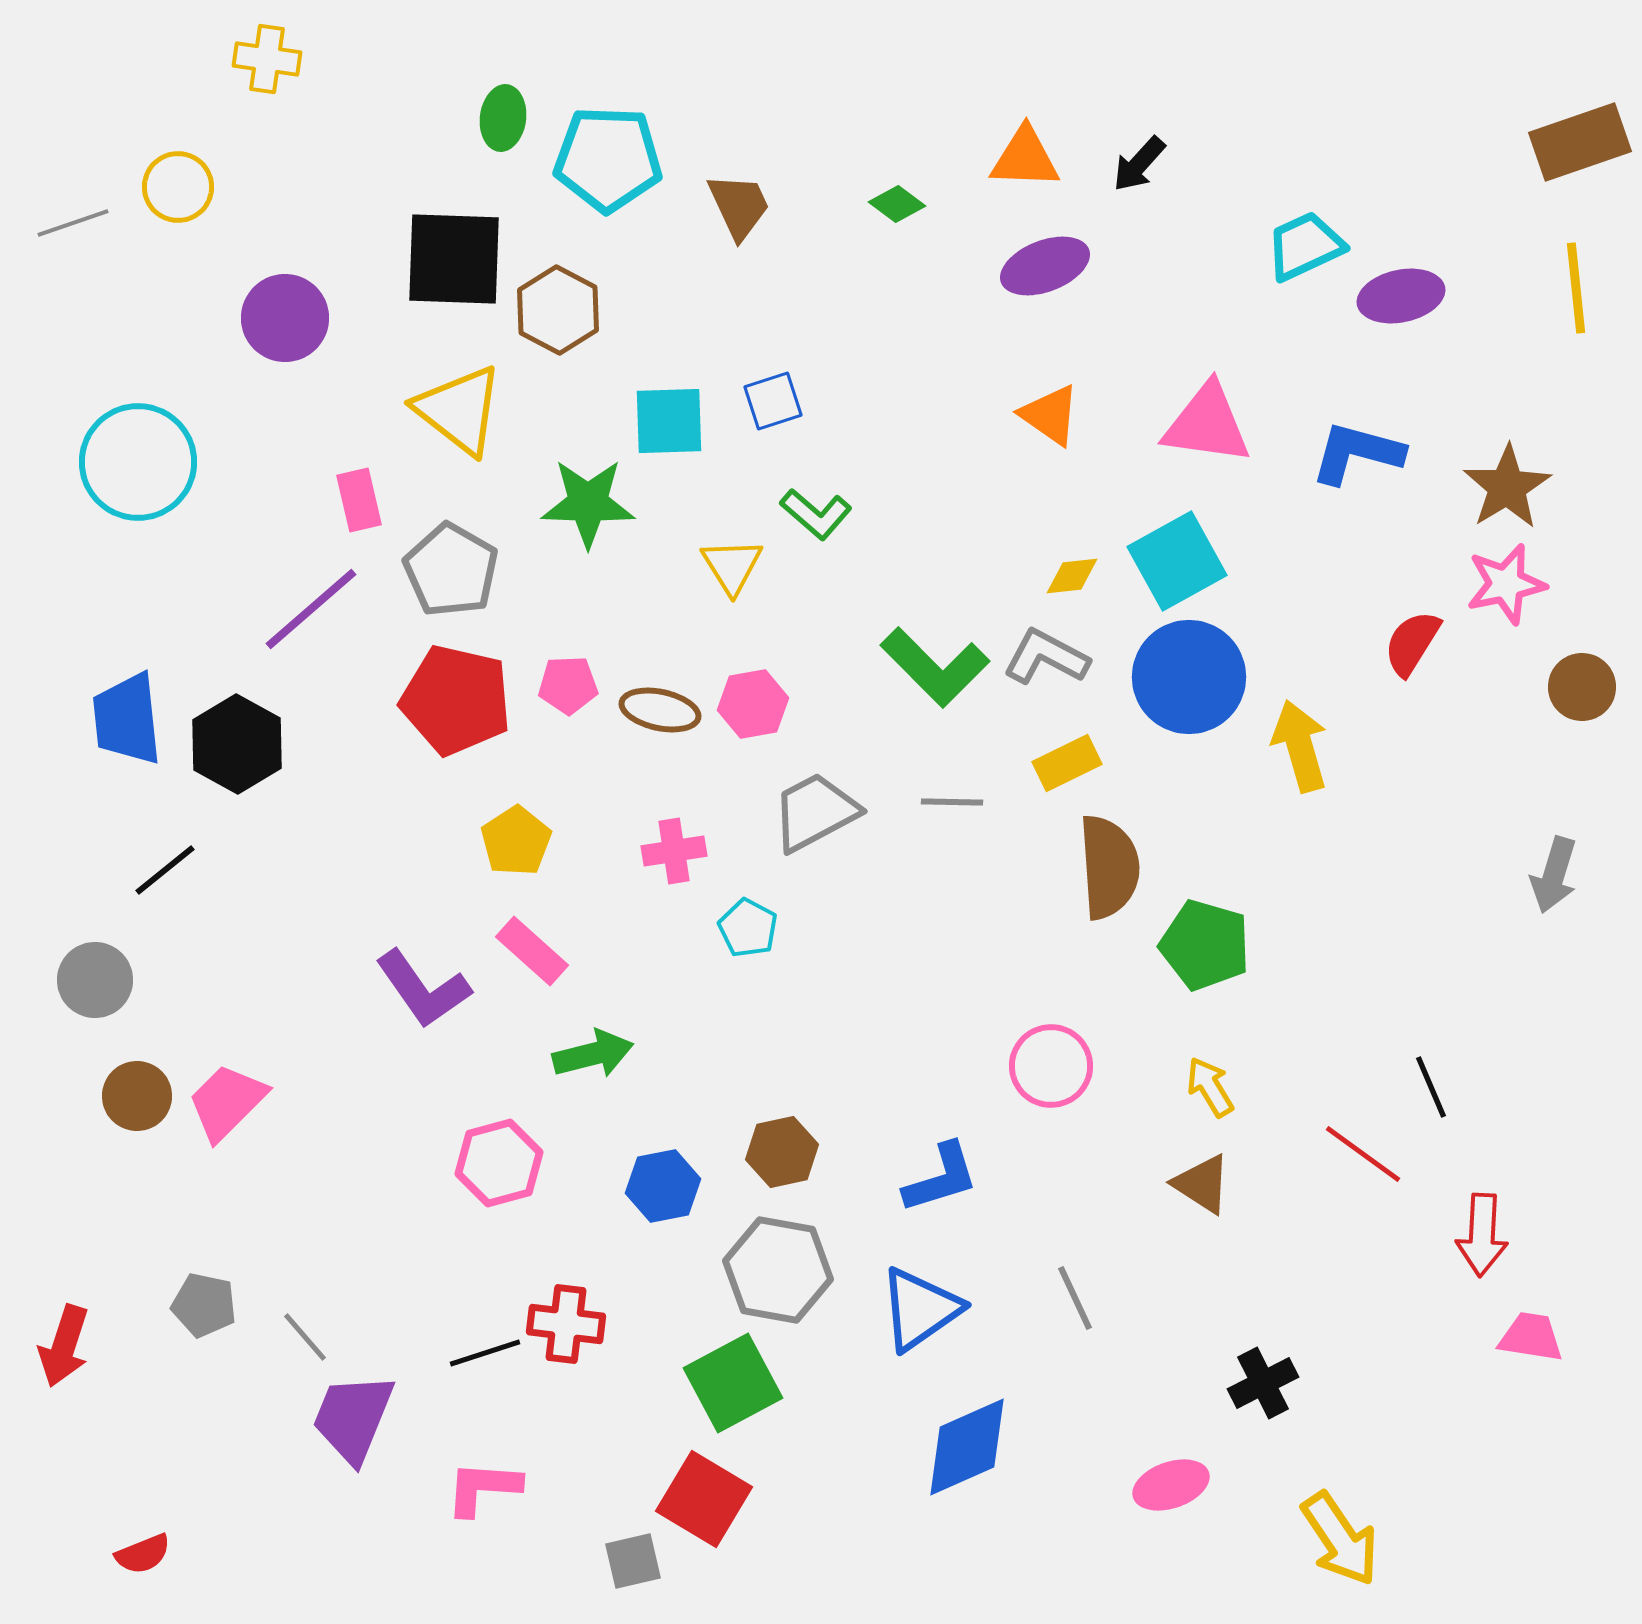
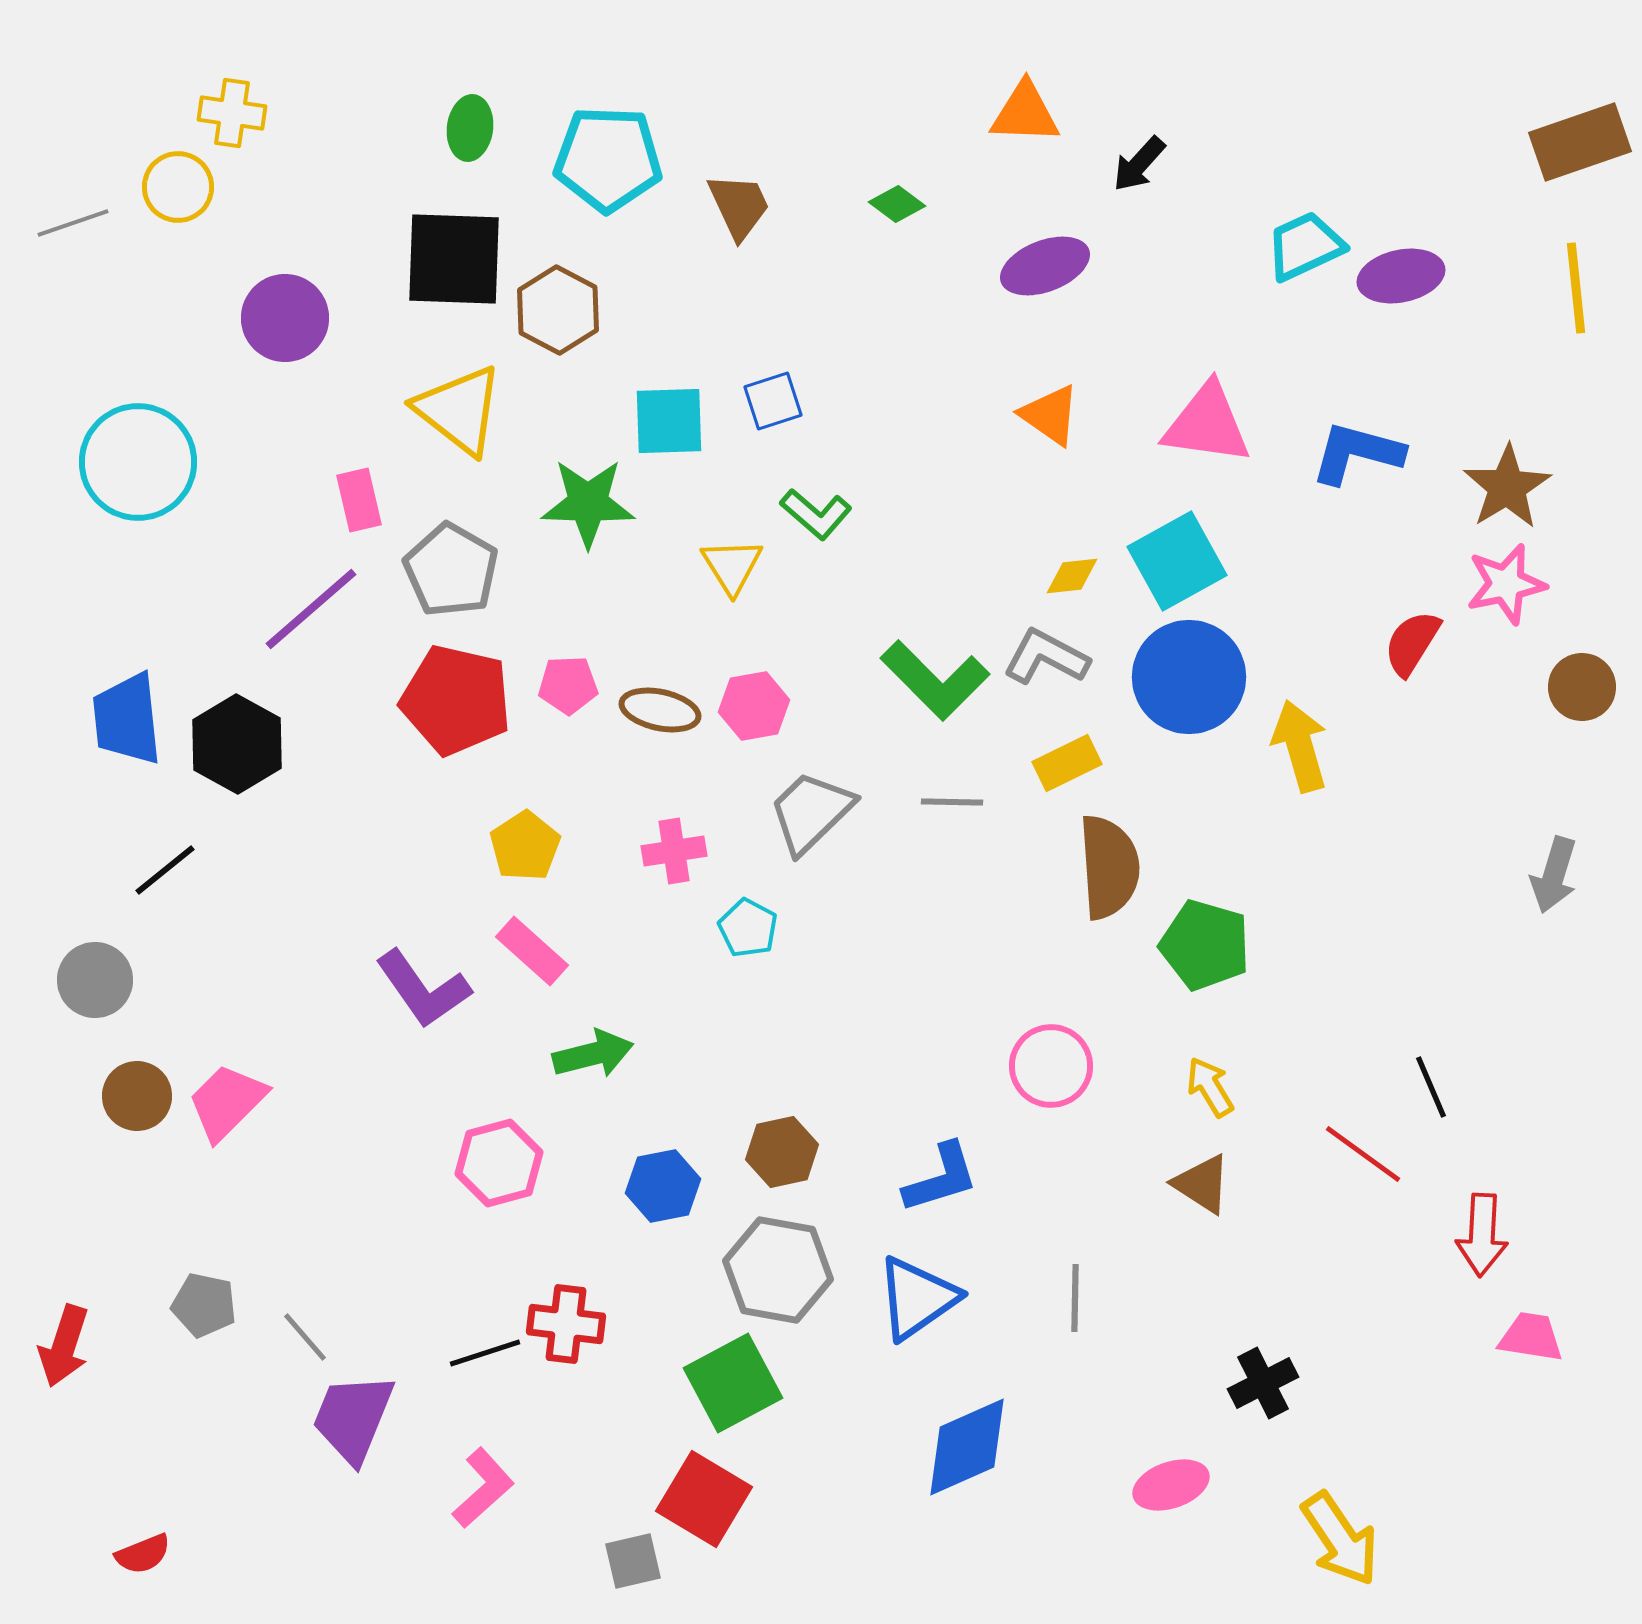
yellow cross at (267, 59): moved 35 px left, 54 px down
green ellipse at (503, 118): moved 33 px left, 10 px down
orange triangle at (1025, 158): moved 45 px up
purple ellipse at (1401, 296): moved 20 px up
green L-shape at (935, 667): moved 13 px down
pink hexagon at (753, 704): moved 1 px right, 2 px down
gray trapezoid at (815, 812): moved 4 px left; rotated 16 degrees counterclockwise
yellow pentagon at (516, 841): moved 9 px right, 5 px down
gray line at (1075, 1298): rotated 26 degrees clockwise
blue triangle at (920, 1309): moved 3 px left, 11 px up
pink L-shape at (483, 1488): rotated 134 degrees clockwise
